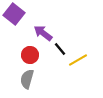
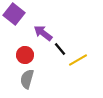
red circle: moved 5 px left
